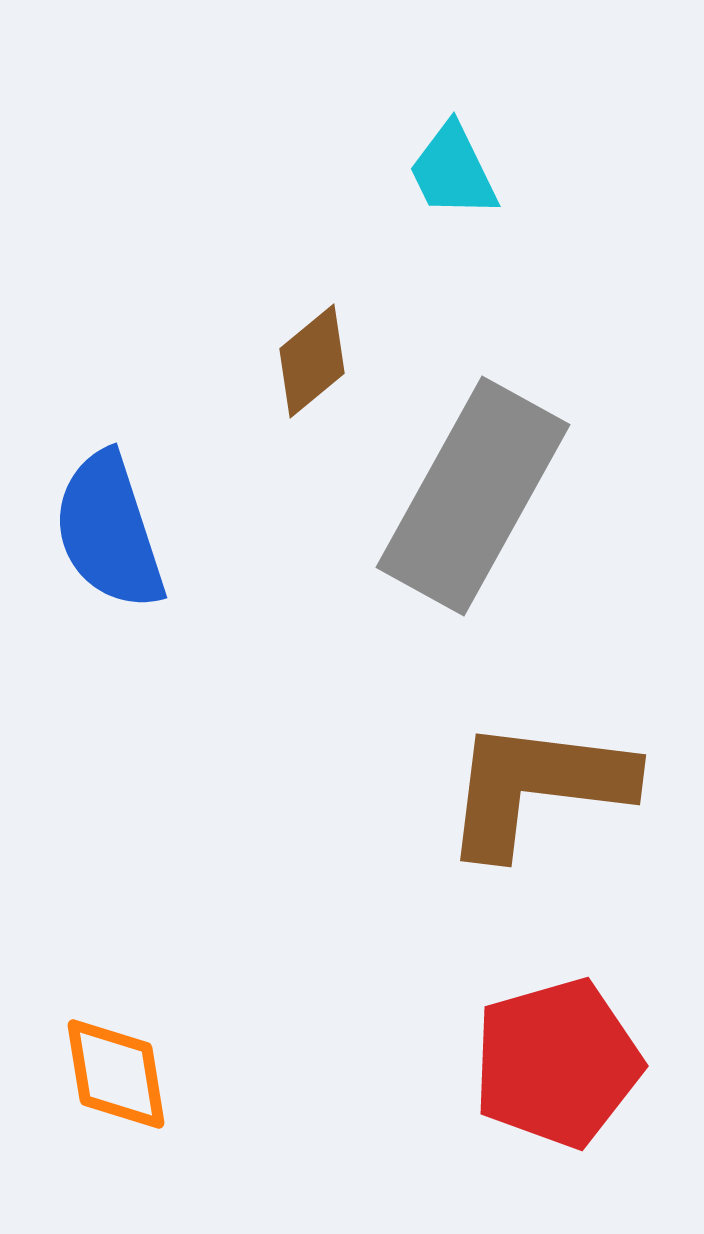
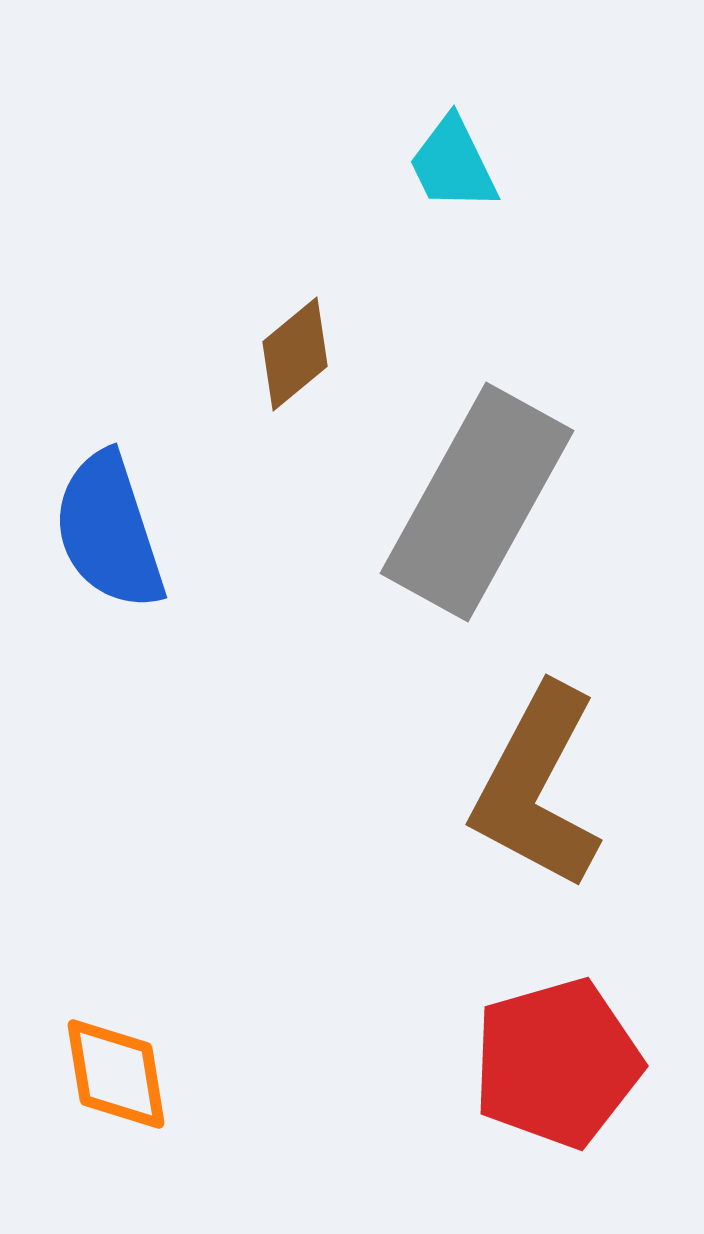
cyan trapezoid: moved 7 px up
brown diamond: moved 17 px left, 7 px up
gray rectangle: moved 4 px right, 6 px down
brown L-shape: rotated 69 degrees counterclockwise
